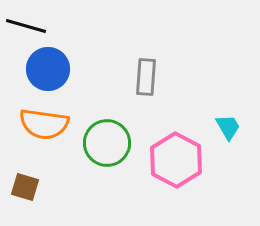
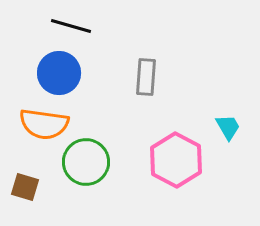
black line: moved 45 px right
blue circle: moved 11 px right, 4 px down
green circle: moved 21 px left, 19 px down
